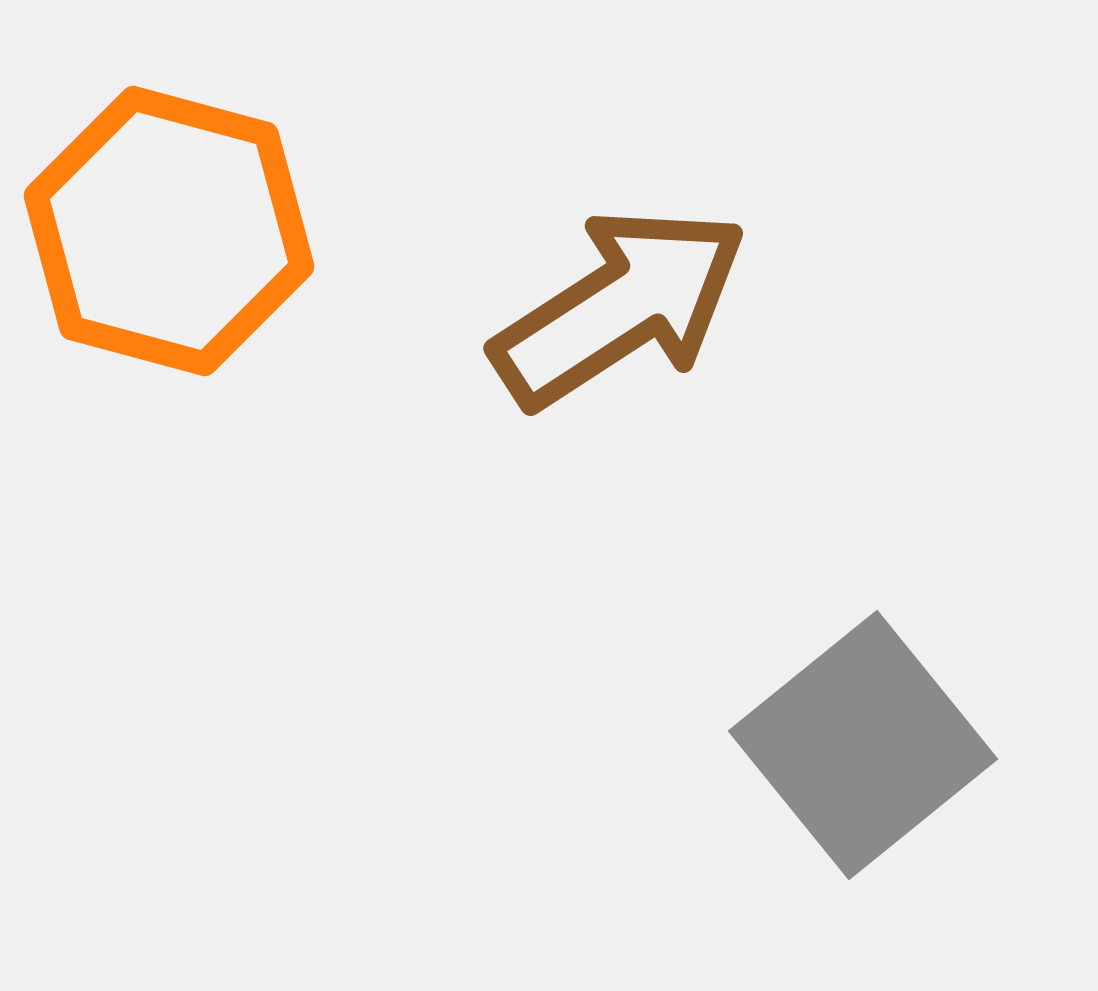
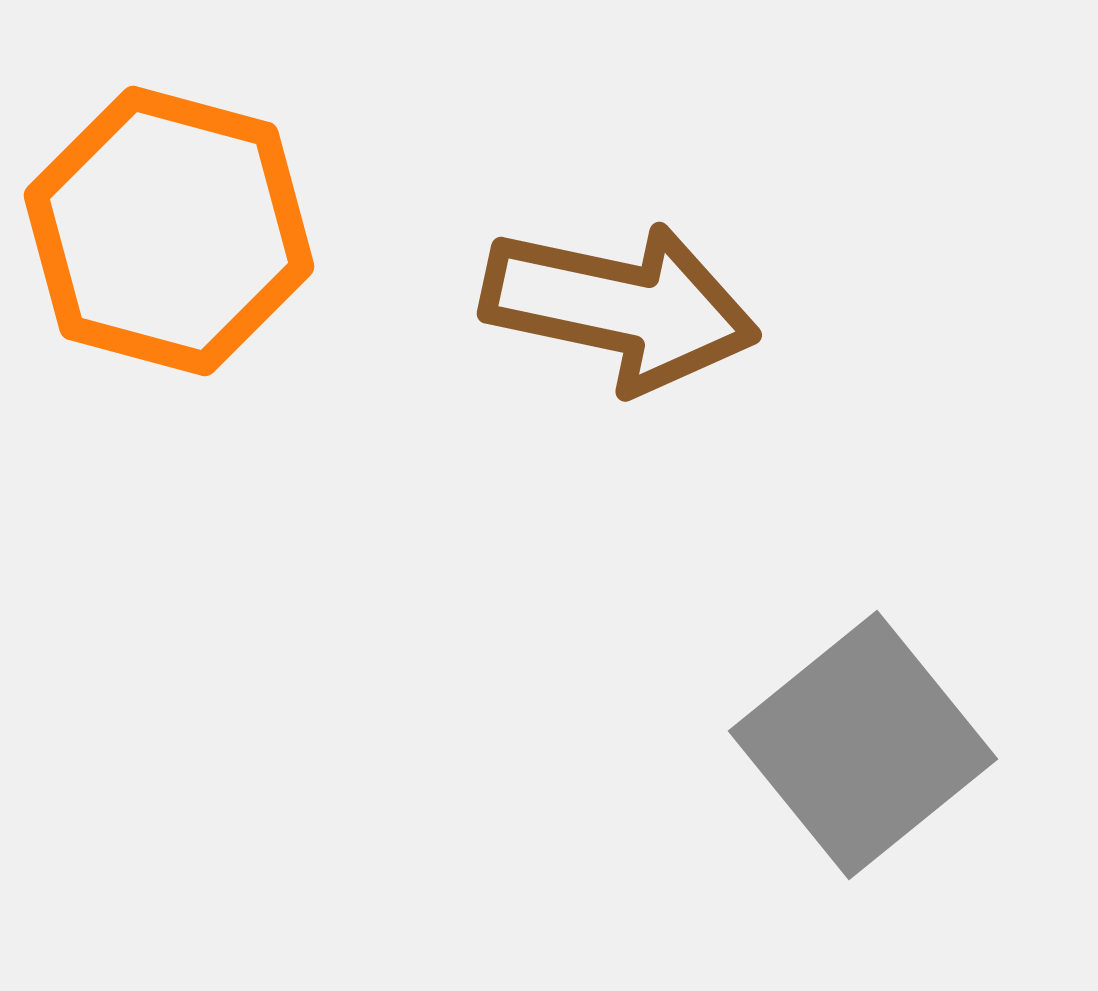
brown arrow: rotated 45 degrees clockwise
